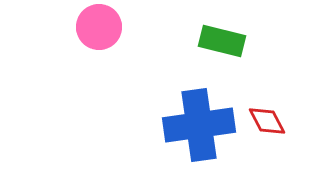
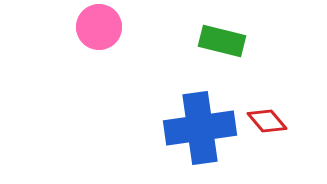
red diamond: rotated 12 degrees counterclockwise
blue cross: moved 1 px right, 3 px down
